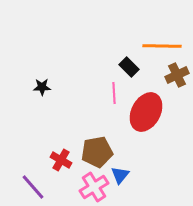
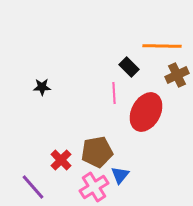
red cross: rotated 15 degrees clockwise
